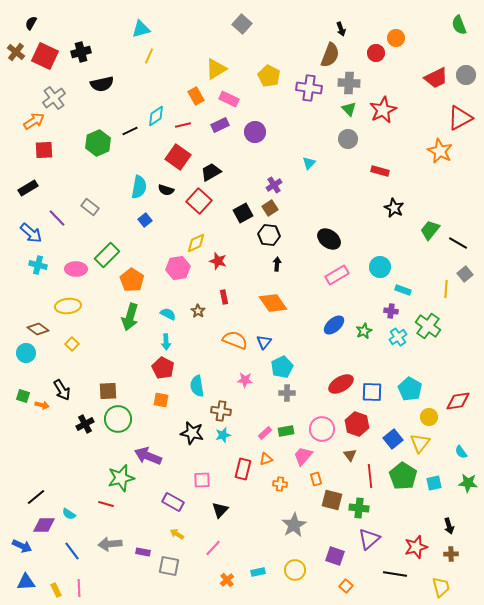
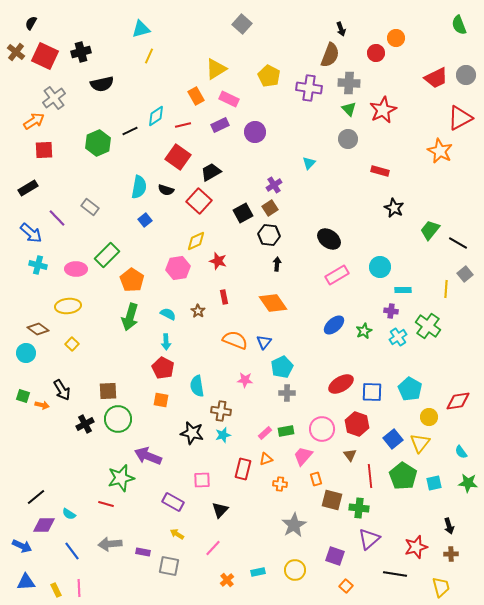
yellow diamond at (196, 243): moved 2 px up
cyan rectangle at (403, 290): rotated 21 degrees counterclockwise
